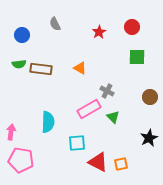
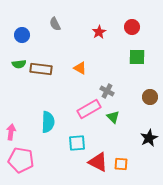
orange square: rotated 16 degrees clockwise
